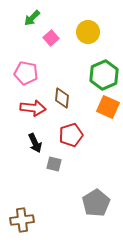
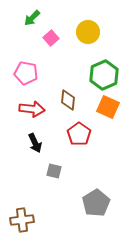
brown diamond: moved 6 px right, 2 px down
red arrow: moved 1 px left, 1 px down
red pentagon: moved 8 px right, 1 px up; rotated 20 degrees counterclockwise
gray square: moved 7 px down
